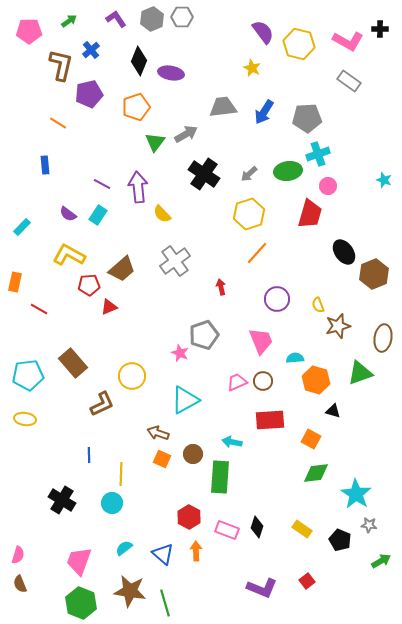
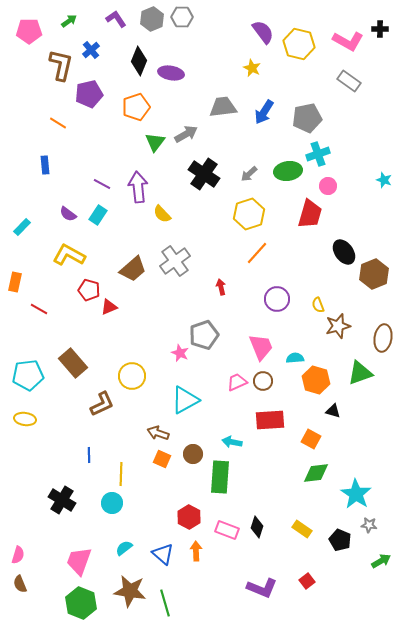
gray pentagon at (307, 118): rotated 8 degrees counterclockwise
brown trapezoid at (122, 269): moved 11 px right
red pentagon at (89, 285): moved 5 px down; rotated 20 degrees clockwise
pink trapezoid at (261, 341): moved 6 px down
